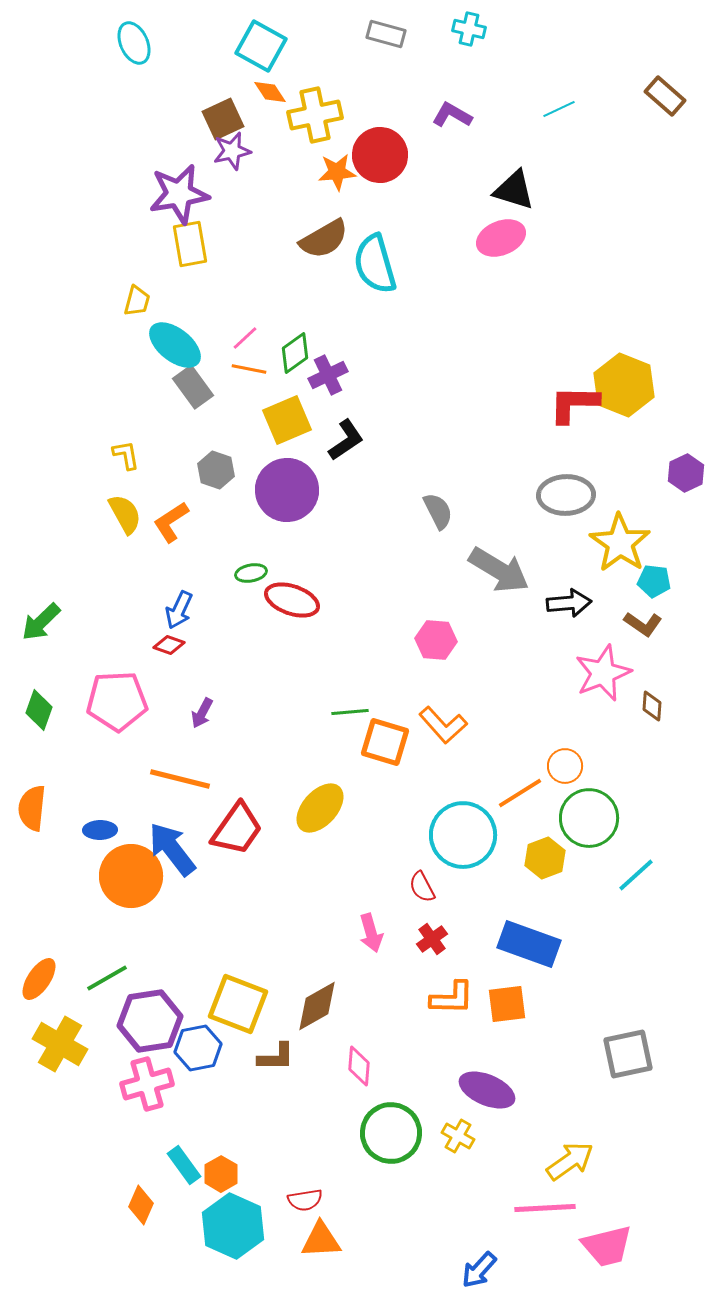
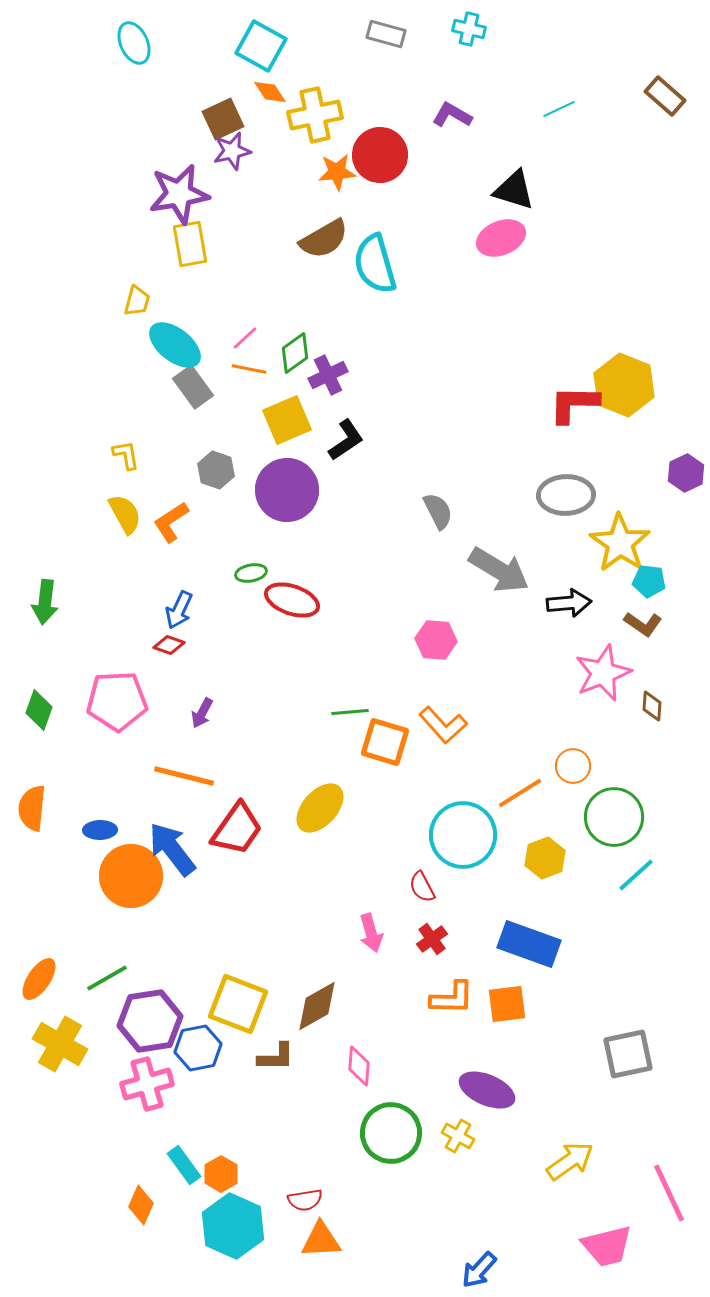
cyan pentagon at (654, 581): moved 5 px left
green arrow at (41, 622): moved 4 px right, 20 px up; rotated 39 degrees counterclockwise
orange circle at (565, 766): moved 8 px right
orange line at (180, 779): moved 4 px right, 3 px up
green circle at (589, 818): moved 25 px right, 1 px up
pink line at (545, 1208): moved 124 px right, 15 px up; rotated 68 degrees clockwise
